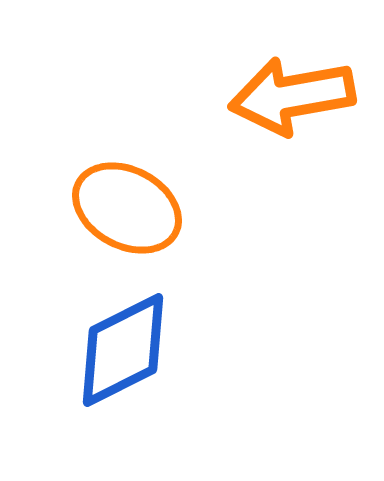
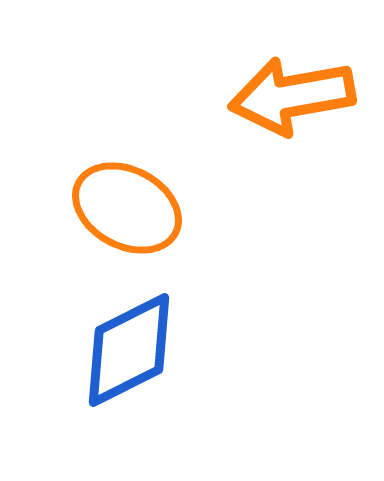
blue diamond: moved 6 px right
